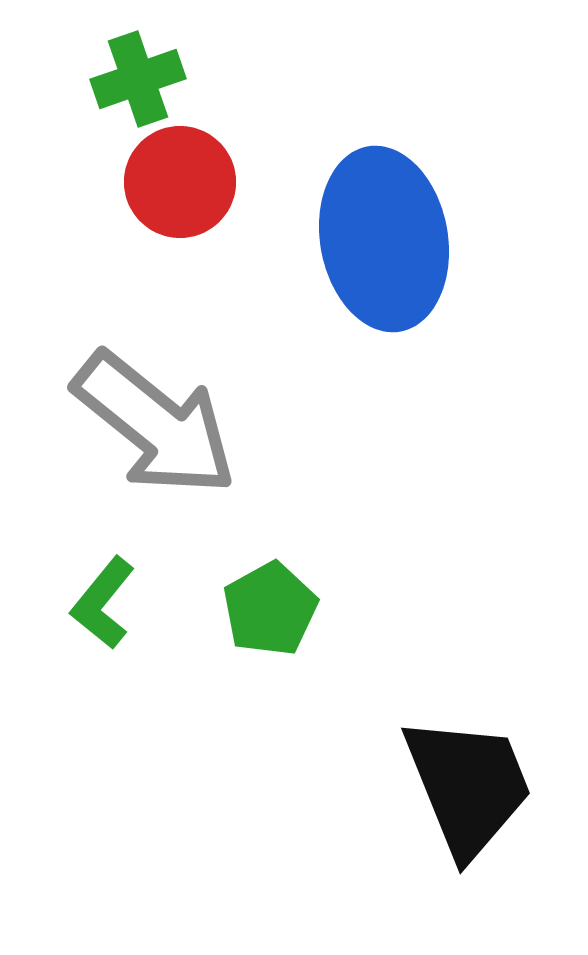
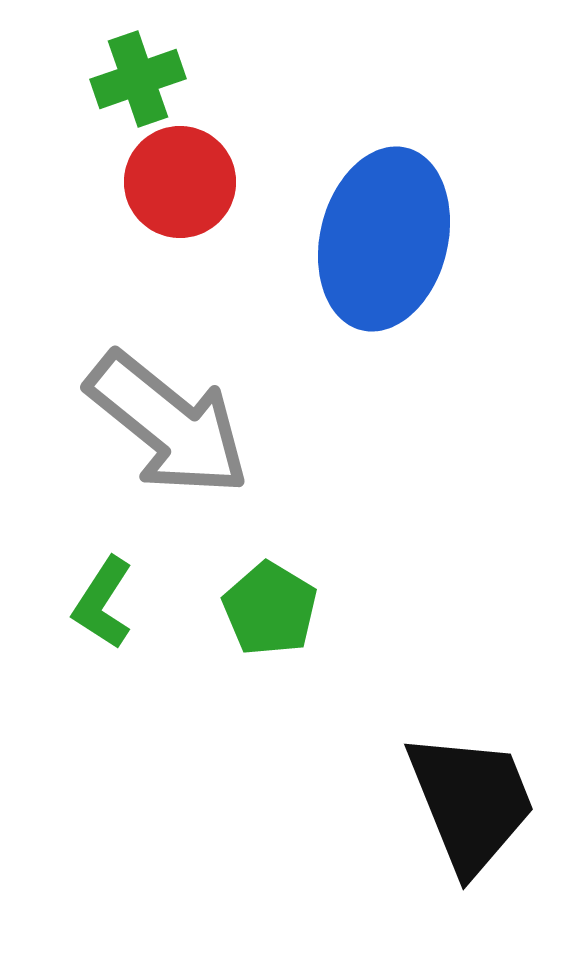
blue ellipse: rotated 24 degrees clockwise
gray arrow: moved 13 px right
green L-shape: rotated 6 degrees counterclockwise
green pentagon: rotated 12 degrees counterclockwise
black trapezoid: moved 3 px right, 16 px down
